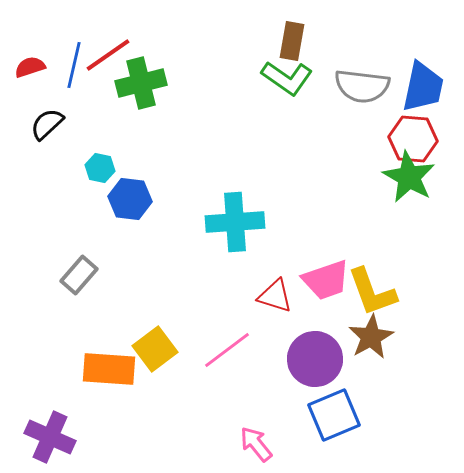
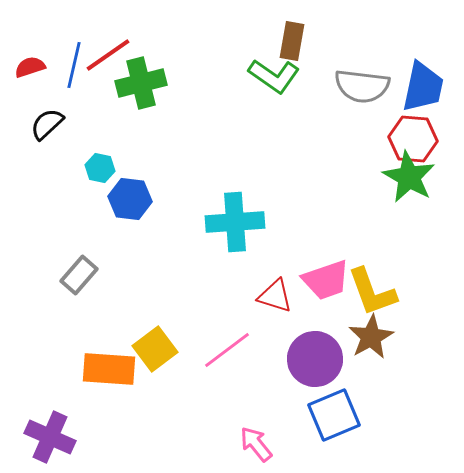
green L-shape: moved 13 px left, 2 px up
